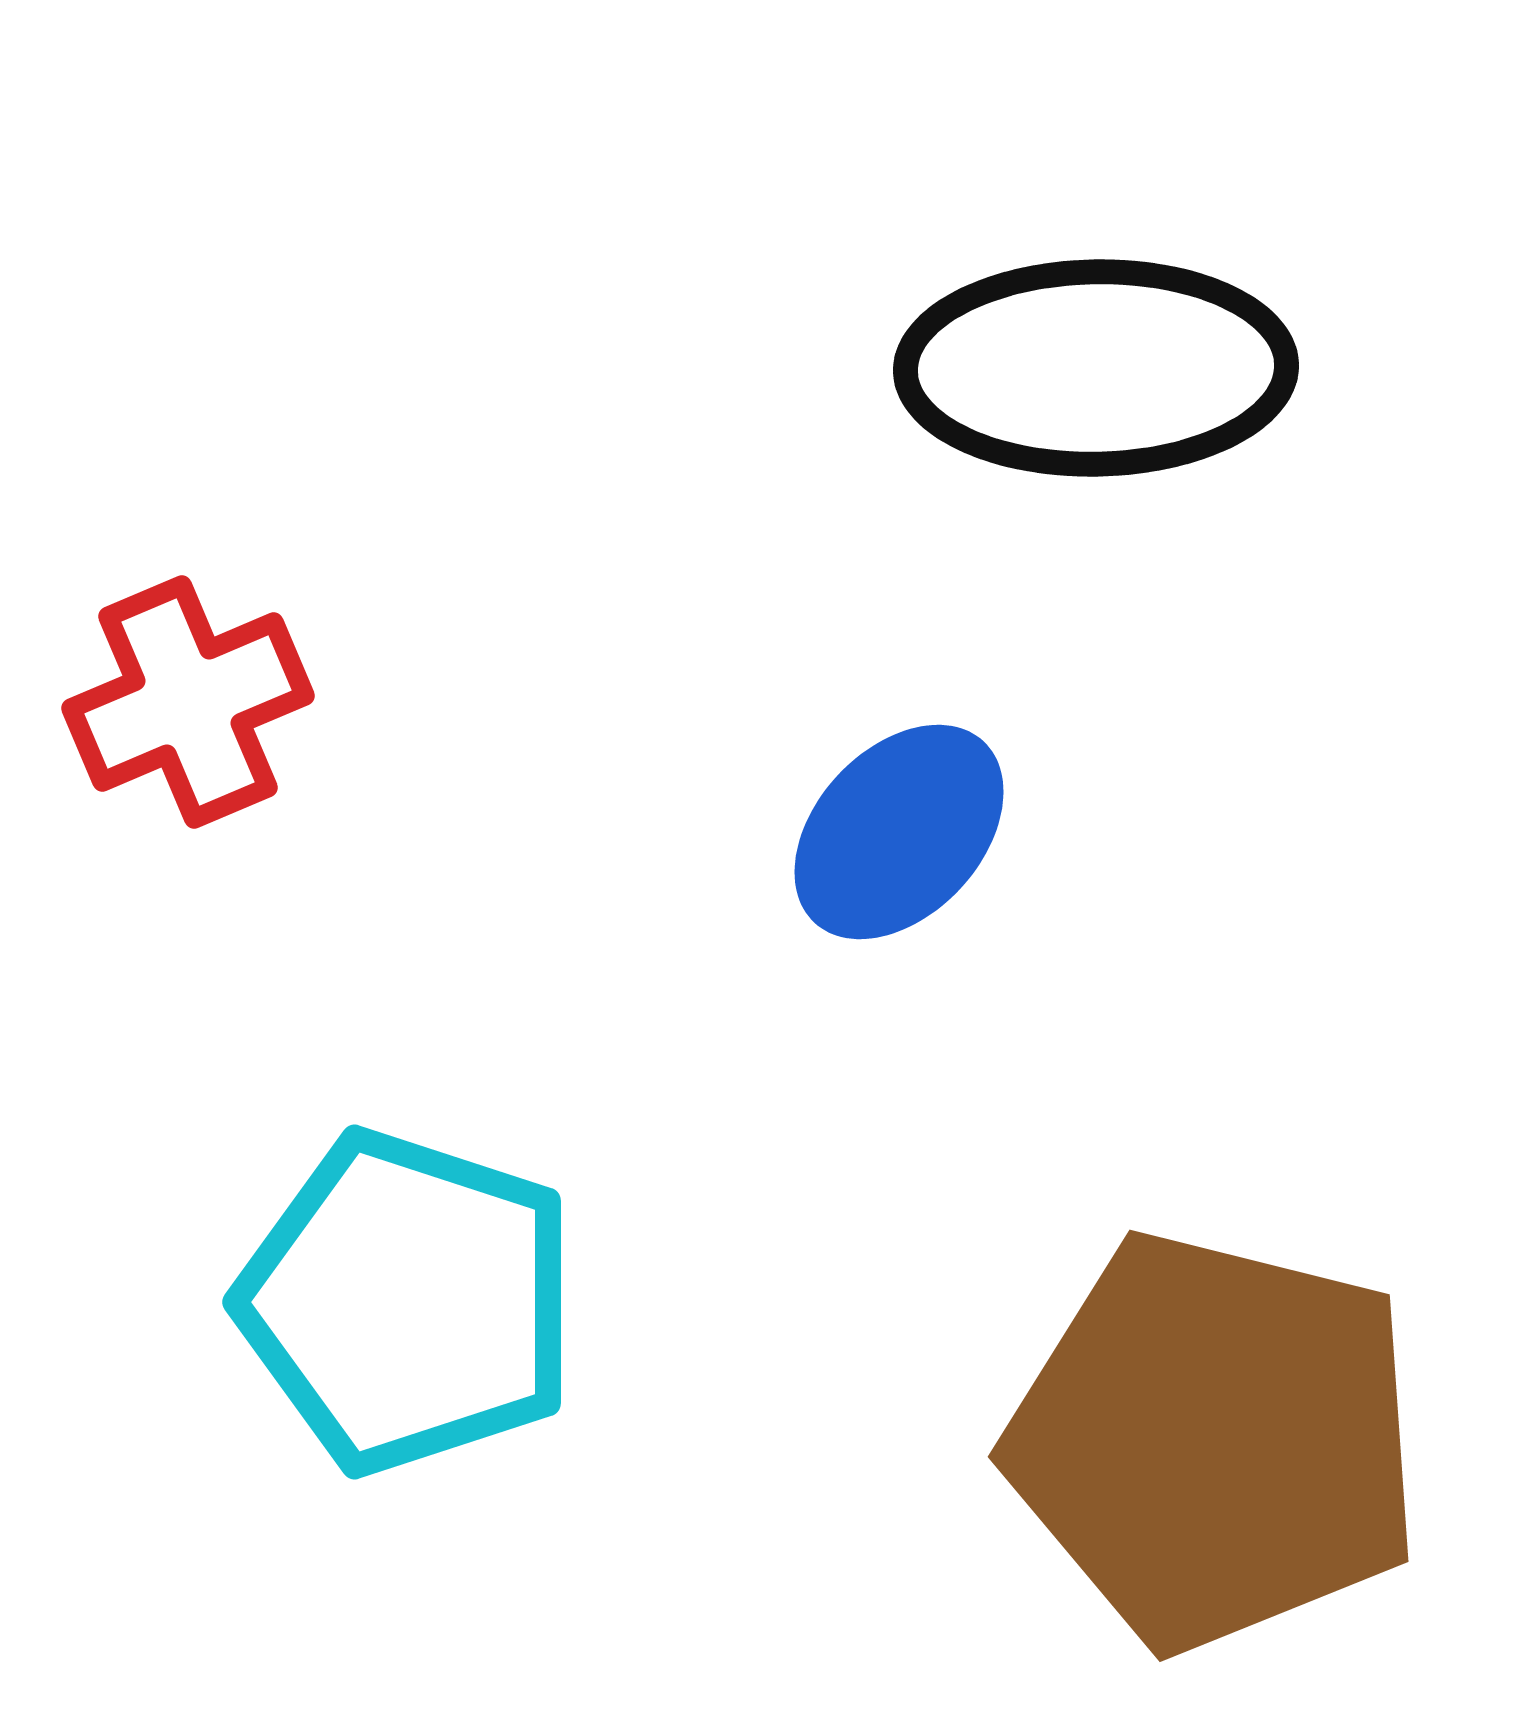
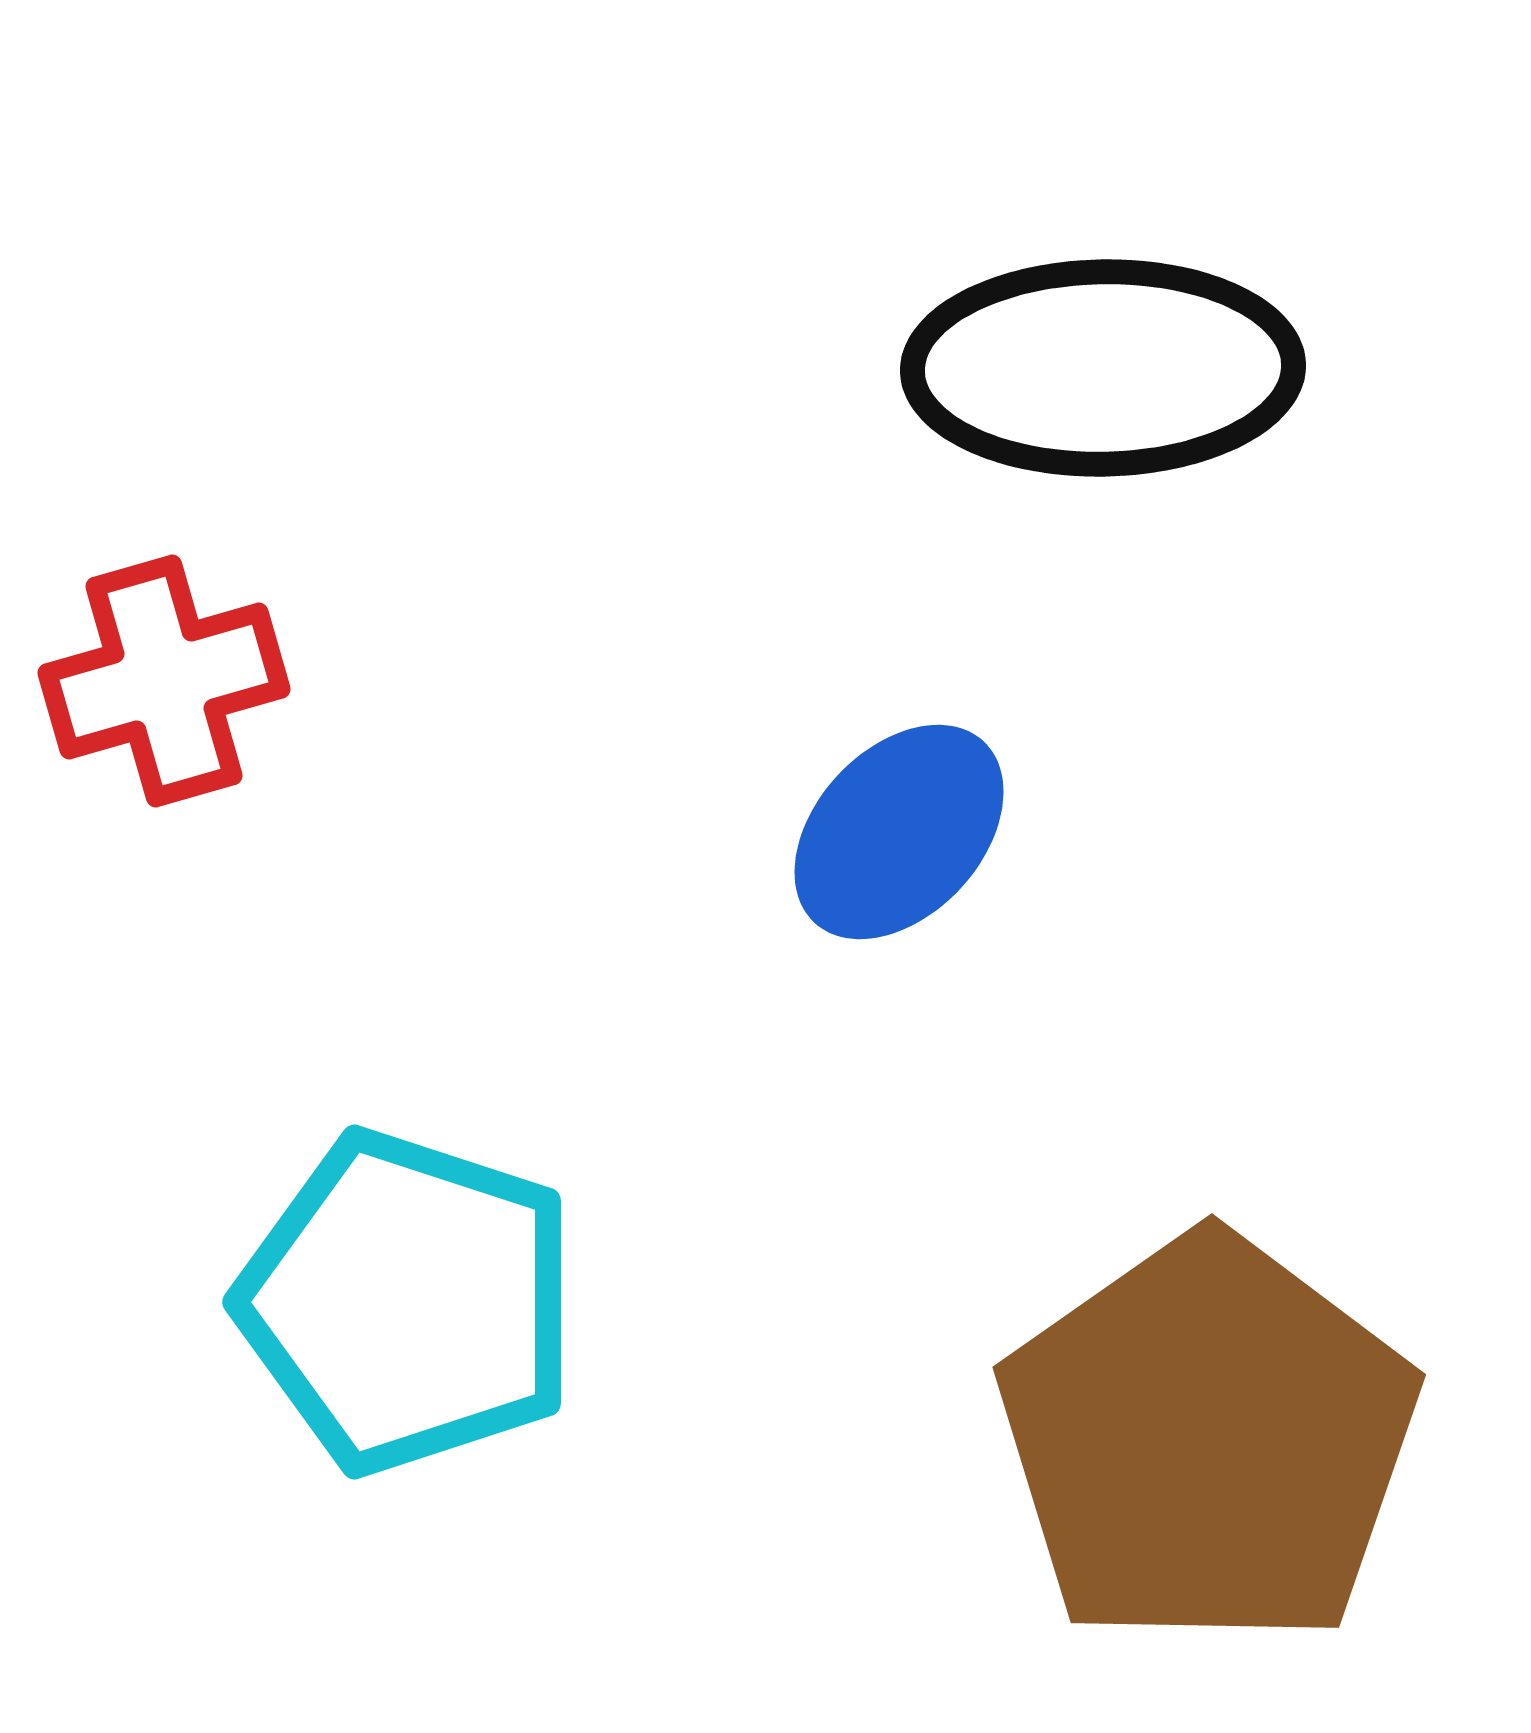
black ellipse: moved 7 px right
red cross: moved 24 px left, 21 px up; rotated 7 degrees clockwise
brown pentagon: moved 7 px left; rotated 23 degrees clockwise
